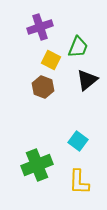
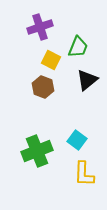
cyan square: moved 1 px left, 1 px up
green cross: moved 14 px up
yellow L-shape: moved 5 px right, 8 px up
